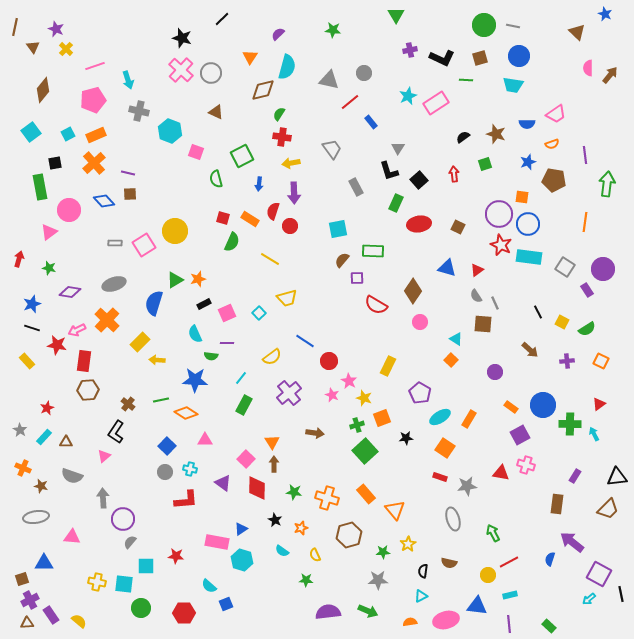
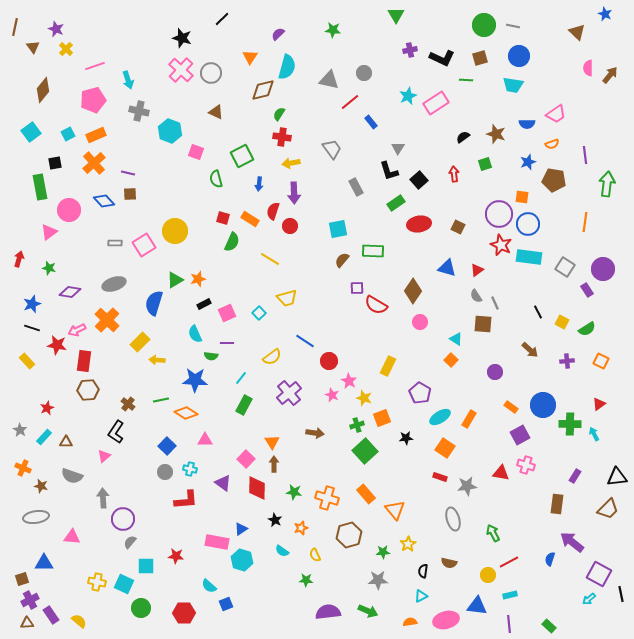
green rectangle at (396, 203): rotated 30 degrees clockwise
purple square at (357, 278): moved 10 px down
cyan square at (124, 584): rotated 18 degrees clockwise
